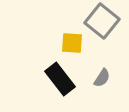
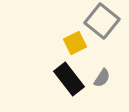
yellow square: moved 3 px right; rotated 30 degrees counterclockwise
black rectangle: moved 9 px right
